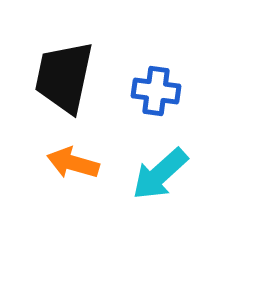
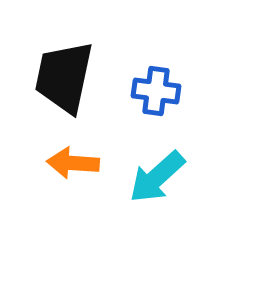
orange arrow: rotated 12 degrees counterclockwise
cyan arrow: moved 3 px left, 3 px down
